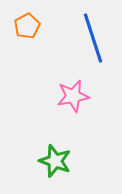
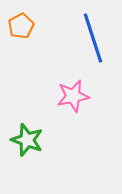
orange pentagon: moved 6 px left
green star: moved 28 px left, 21 px up
